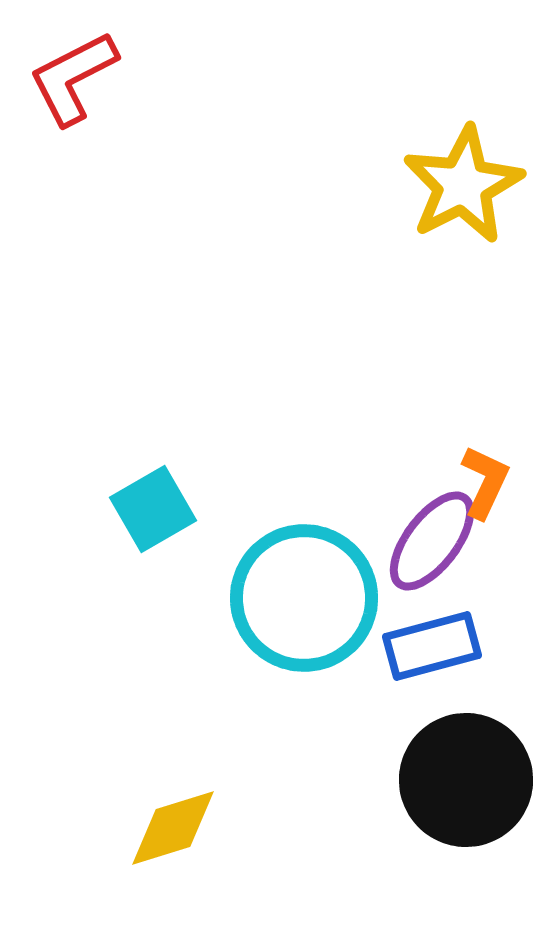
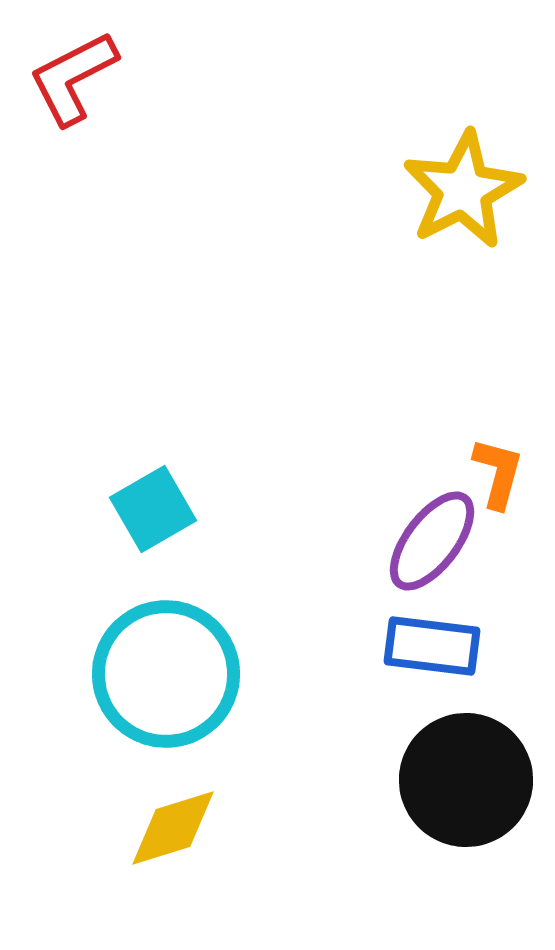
yellow star: moved 5 px down
orange L-shape: moved 13 px right, 9 px up; rotated 10 degrees counterclockwise
cyan circle: moved 138 px left, 76 px down
blue rectangle: rotated 22 degrees clockwise
